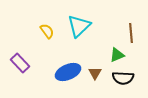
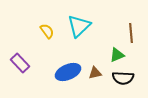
brown triangle: rotated 48 degrees clockwise
